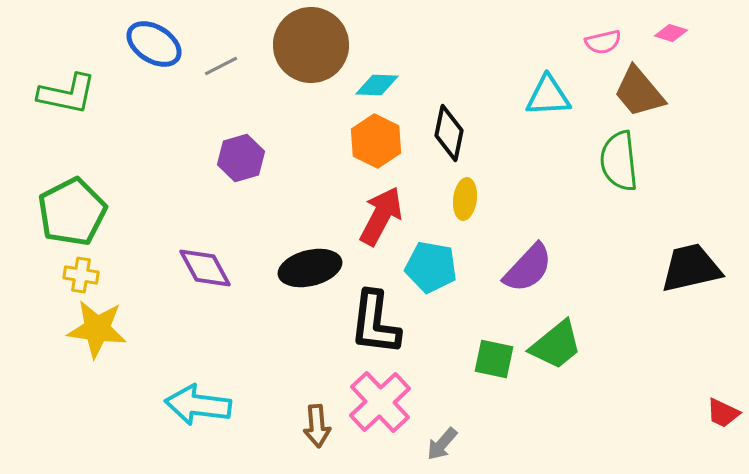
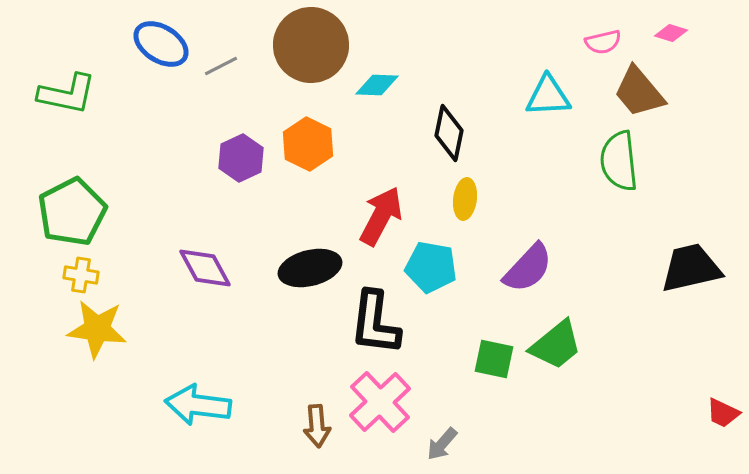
blue ellipse: moved 7 px right
orange hexagon: moved 68 px left, 3 px down
purple hexagon: rotated 9 degrees counterclockwise
